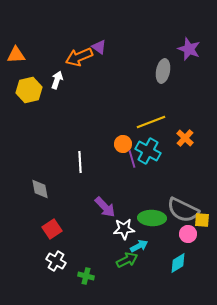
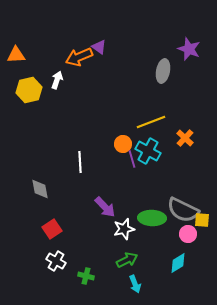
white star: rotated 10 degrees counterclockwise
cyan arrow: moved 4 px left, 38 px down; rotated 96 degrees clockwise
